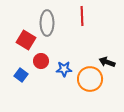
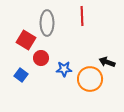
red circle: moved 3 px up
